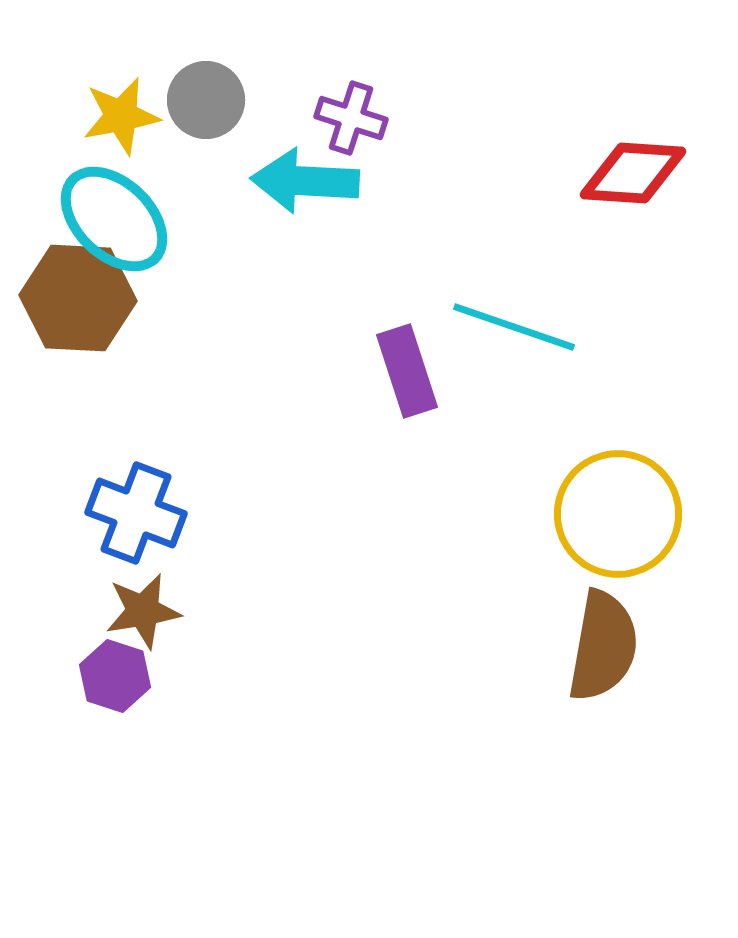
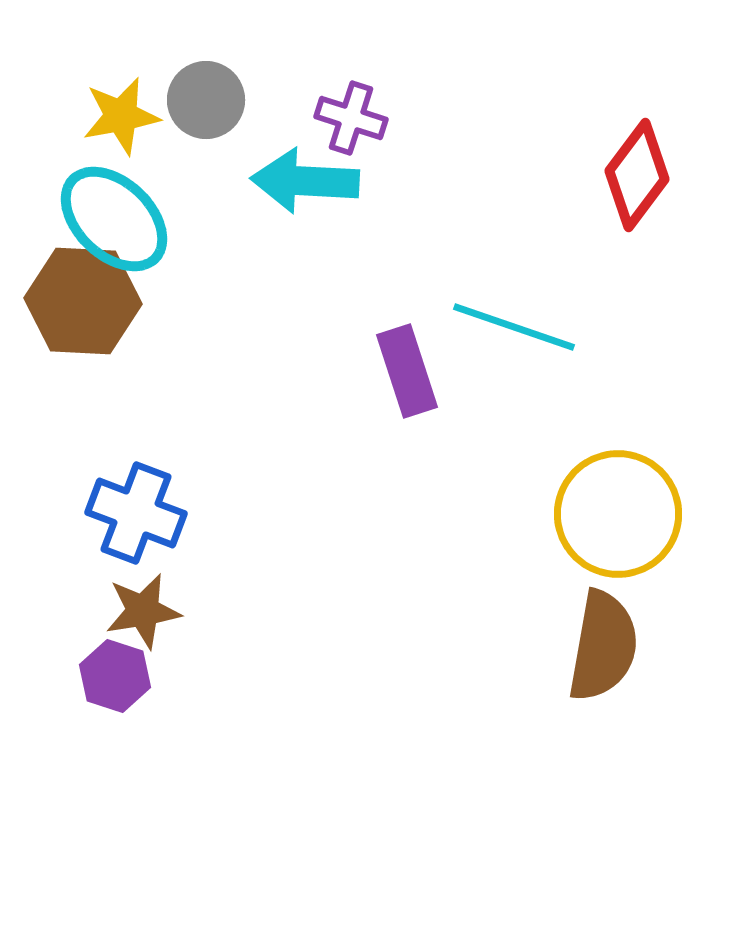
red diamond: moved 4 px right, 2 px down; rotated 57 degrees counterclockwise
brown hexagon: moved 5 px right, 3 px down
